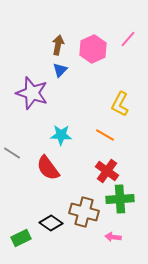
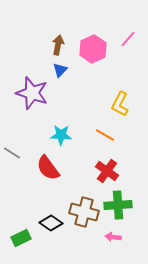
green cross: moved 2 px left, 6 px down
